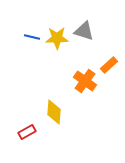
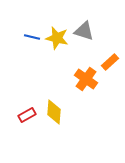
yellow star: rotated 15 degrees clockwise
orange rectangle: moved 1 px right, 3 px up
orange cross: moved 1 px right, 2 px up
red rectangle: moved 17 px up
